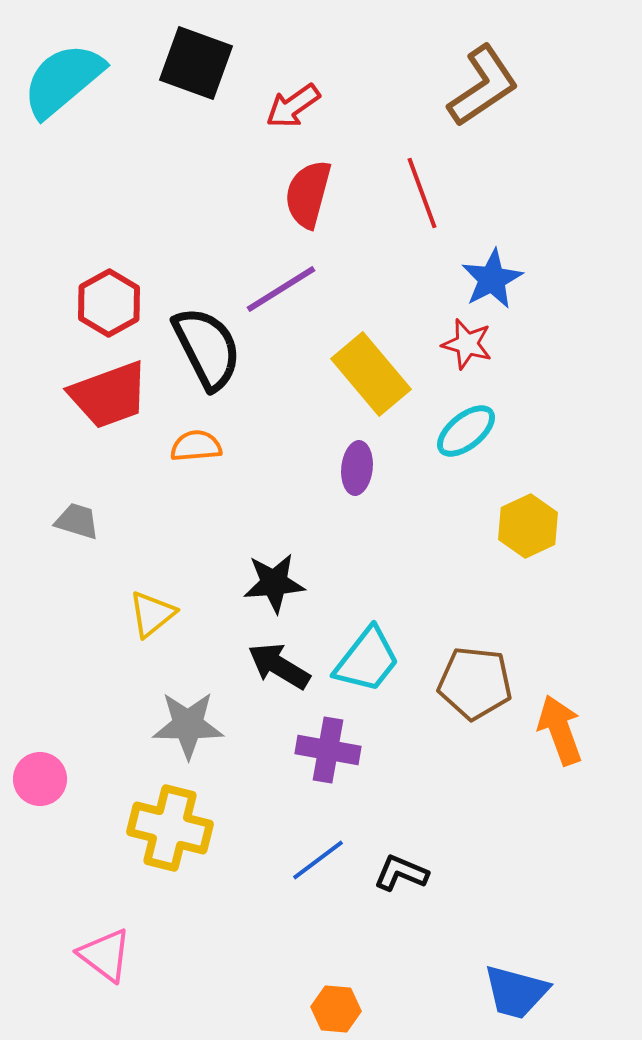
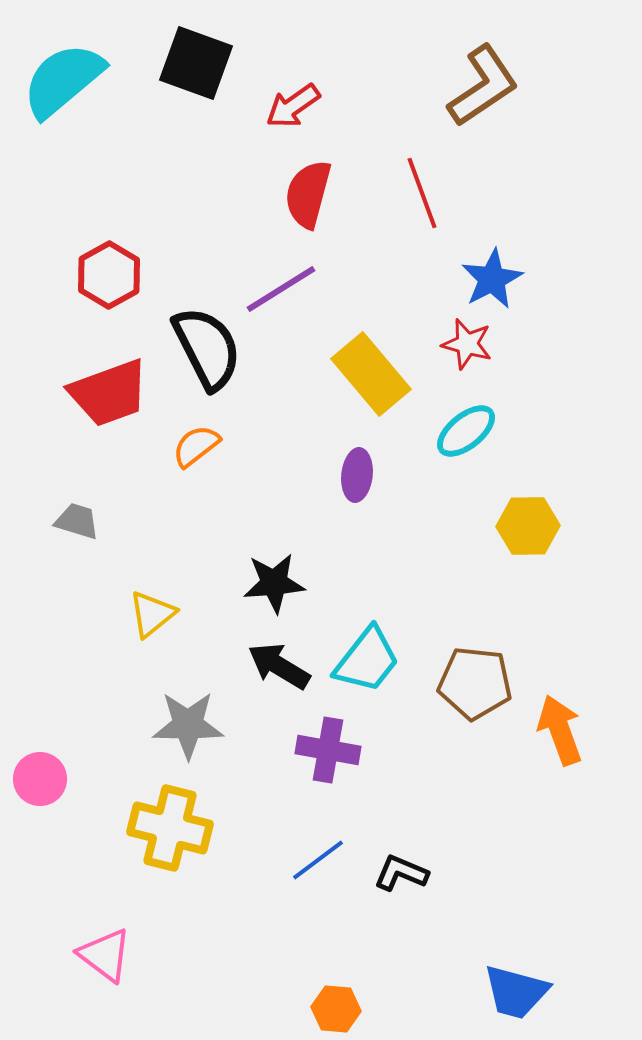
red hexagon: moved 28 px up
red trapezoid: moved 2 px up
orange semicircle: rotated 33 degrees counterclockwise
purple ellipse: moved 7 px down
yellow hexagon: rotated 24 degrees clockwise
